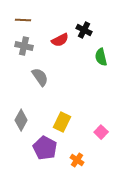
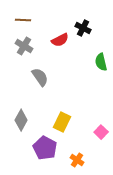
black cross: moved 1 px left, 2 px up
gray cross: rotated 18 degrees clockwise
green semicircle: moved 5 px down
